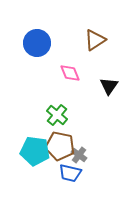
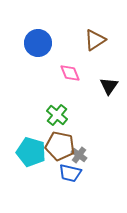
blue circle: moved 1 px right
cyan pentagon: moved 4 px left, 1 px down; rotated 8 degrees clockwise
